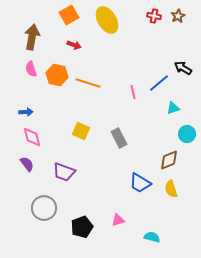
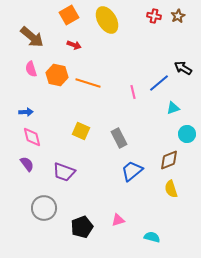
brown arrow: rotated 120 degrees clockwise
blue trapezoid: moved 8 px left, 12 px up; rotated 110 degrees clockwise
